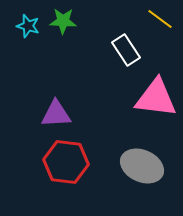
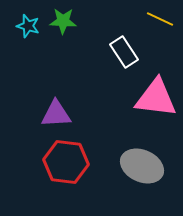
yellow line: rotated 12 degrees counterclockwise
white rectangle: moved 2 px left, 2 px down
